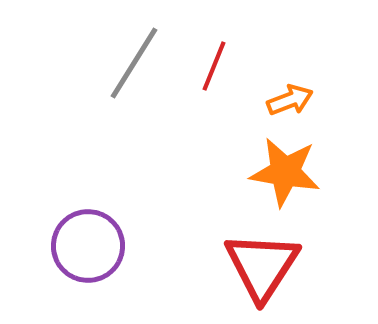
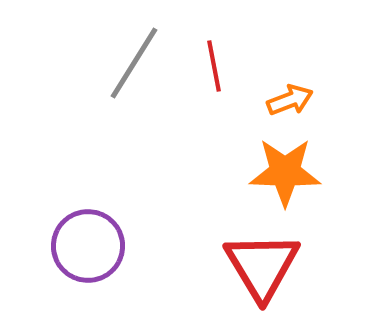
red line: rotated 33 degrees counterclockwise
orange star: rotated 8 degrees counterclockwise
red triangle: rotated 4 degrees counterclockwise
